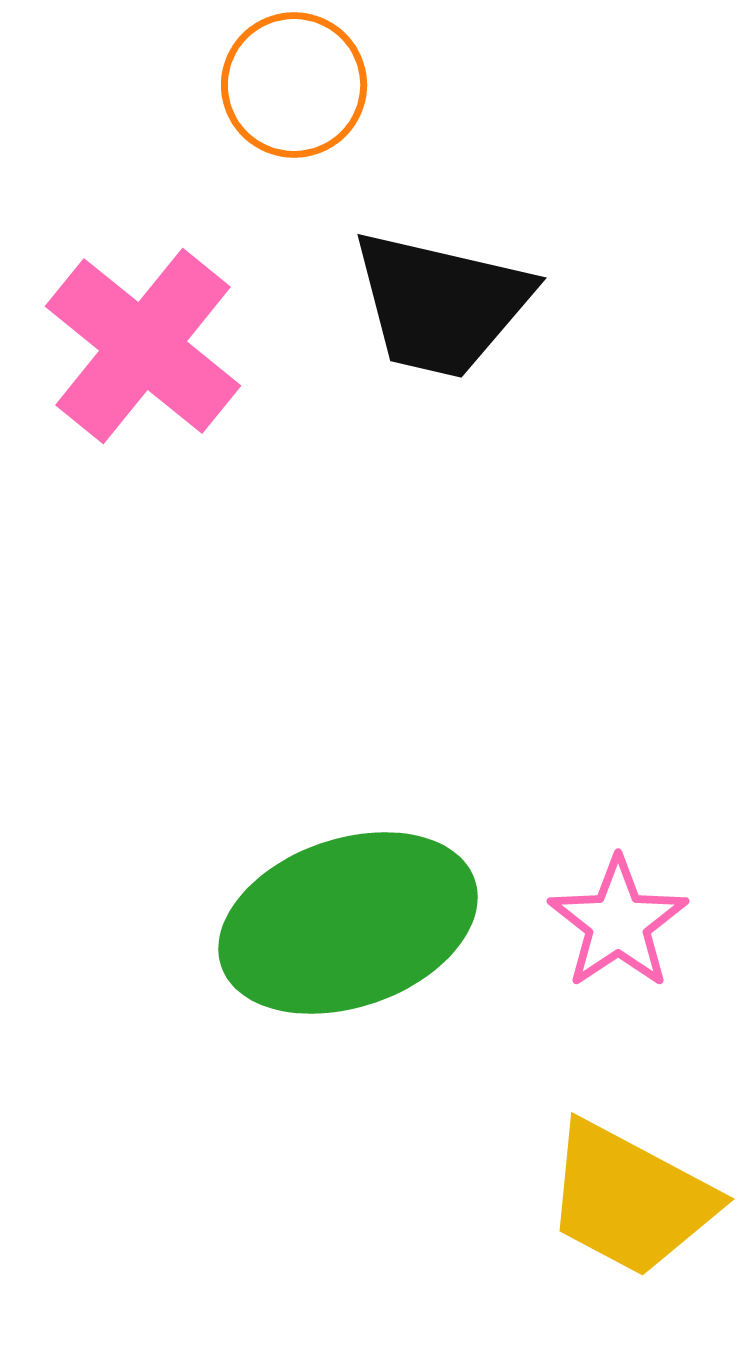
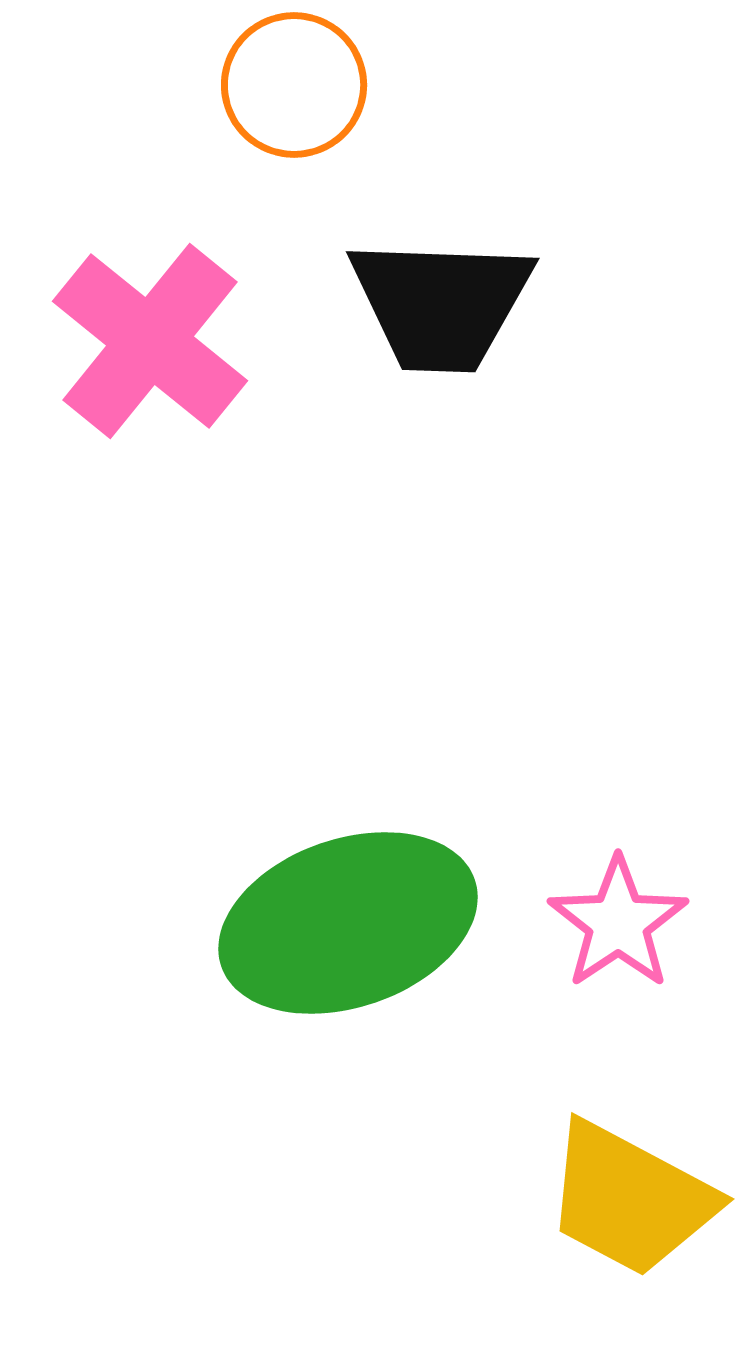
black trapezoid: rotated 11 degrees counterclockwise
pink cross: moved 7 px right, 5 px up
